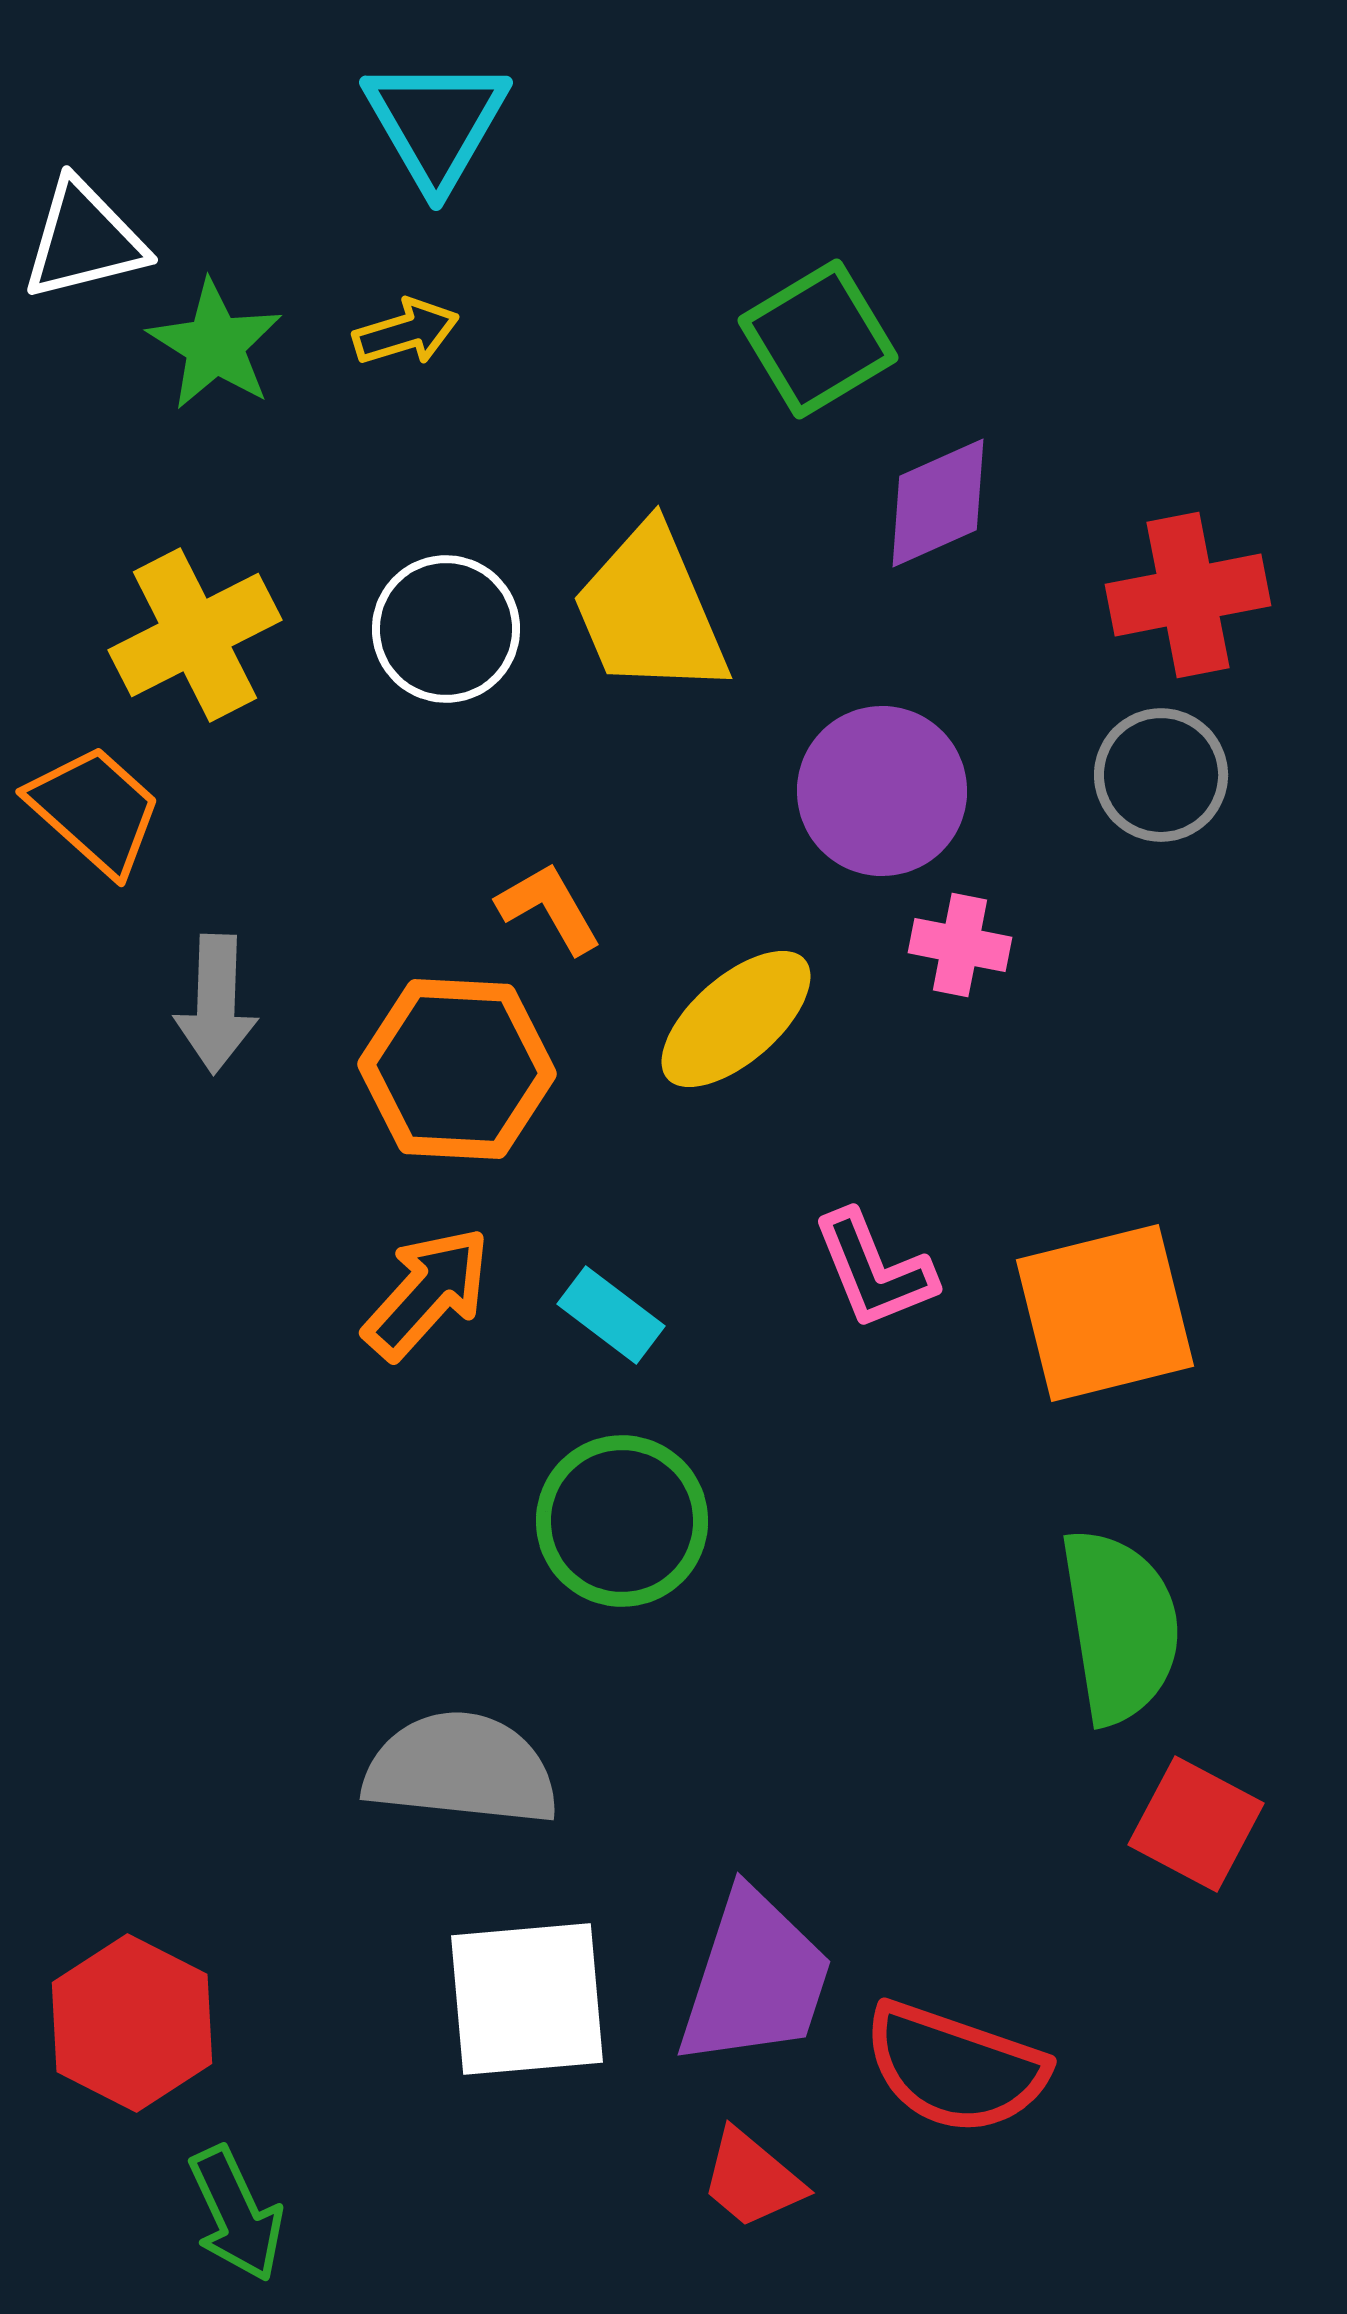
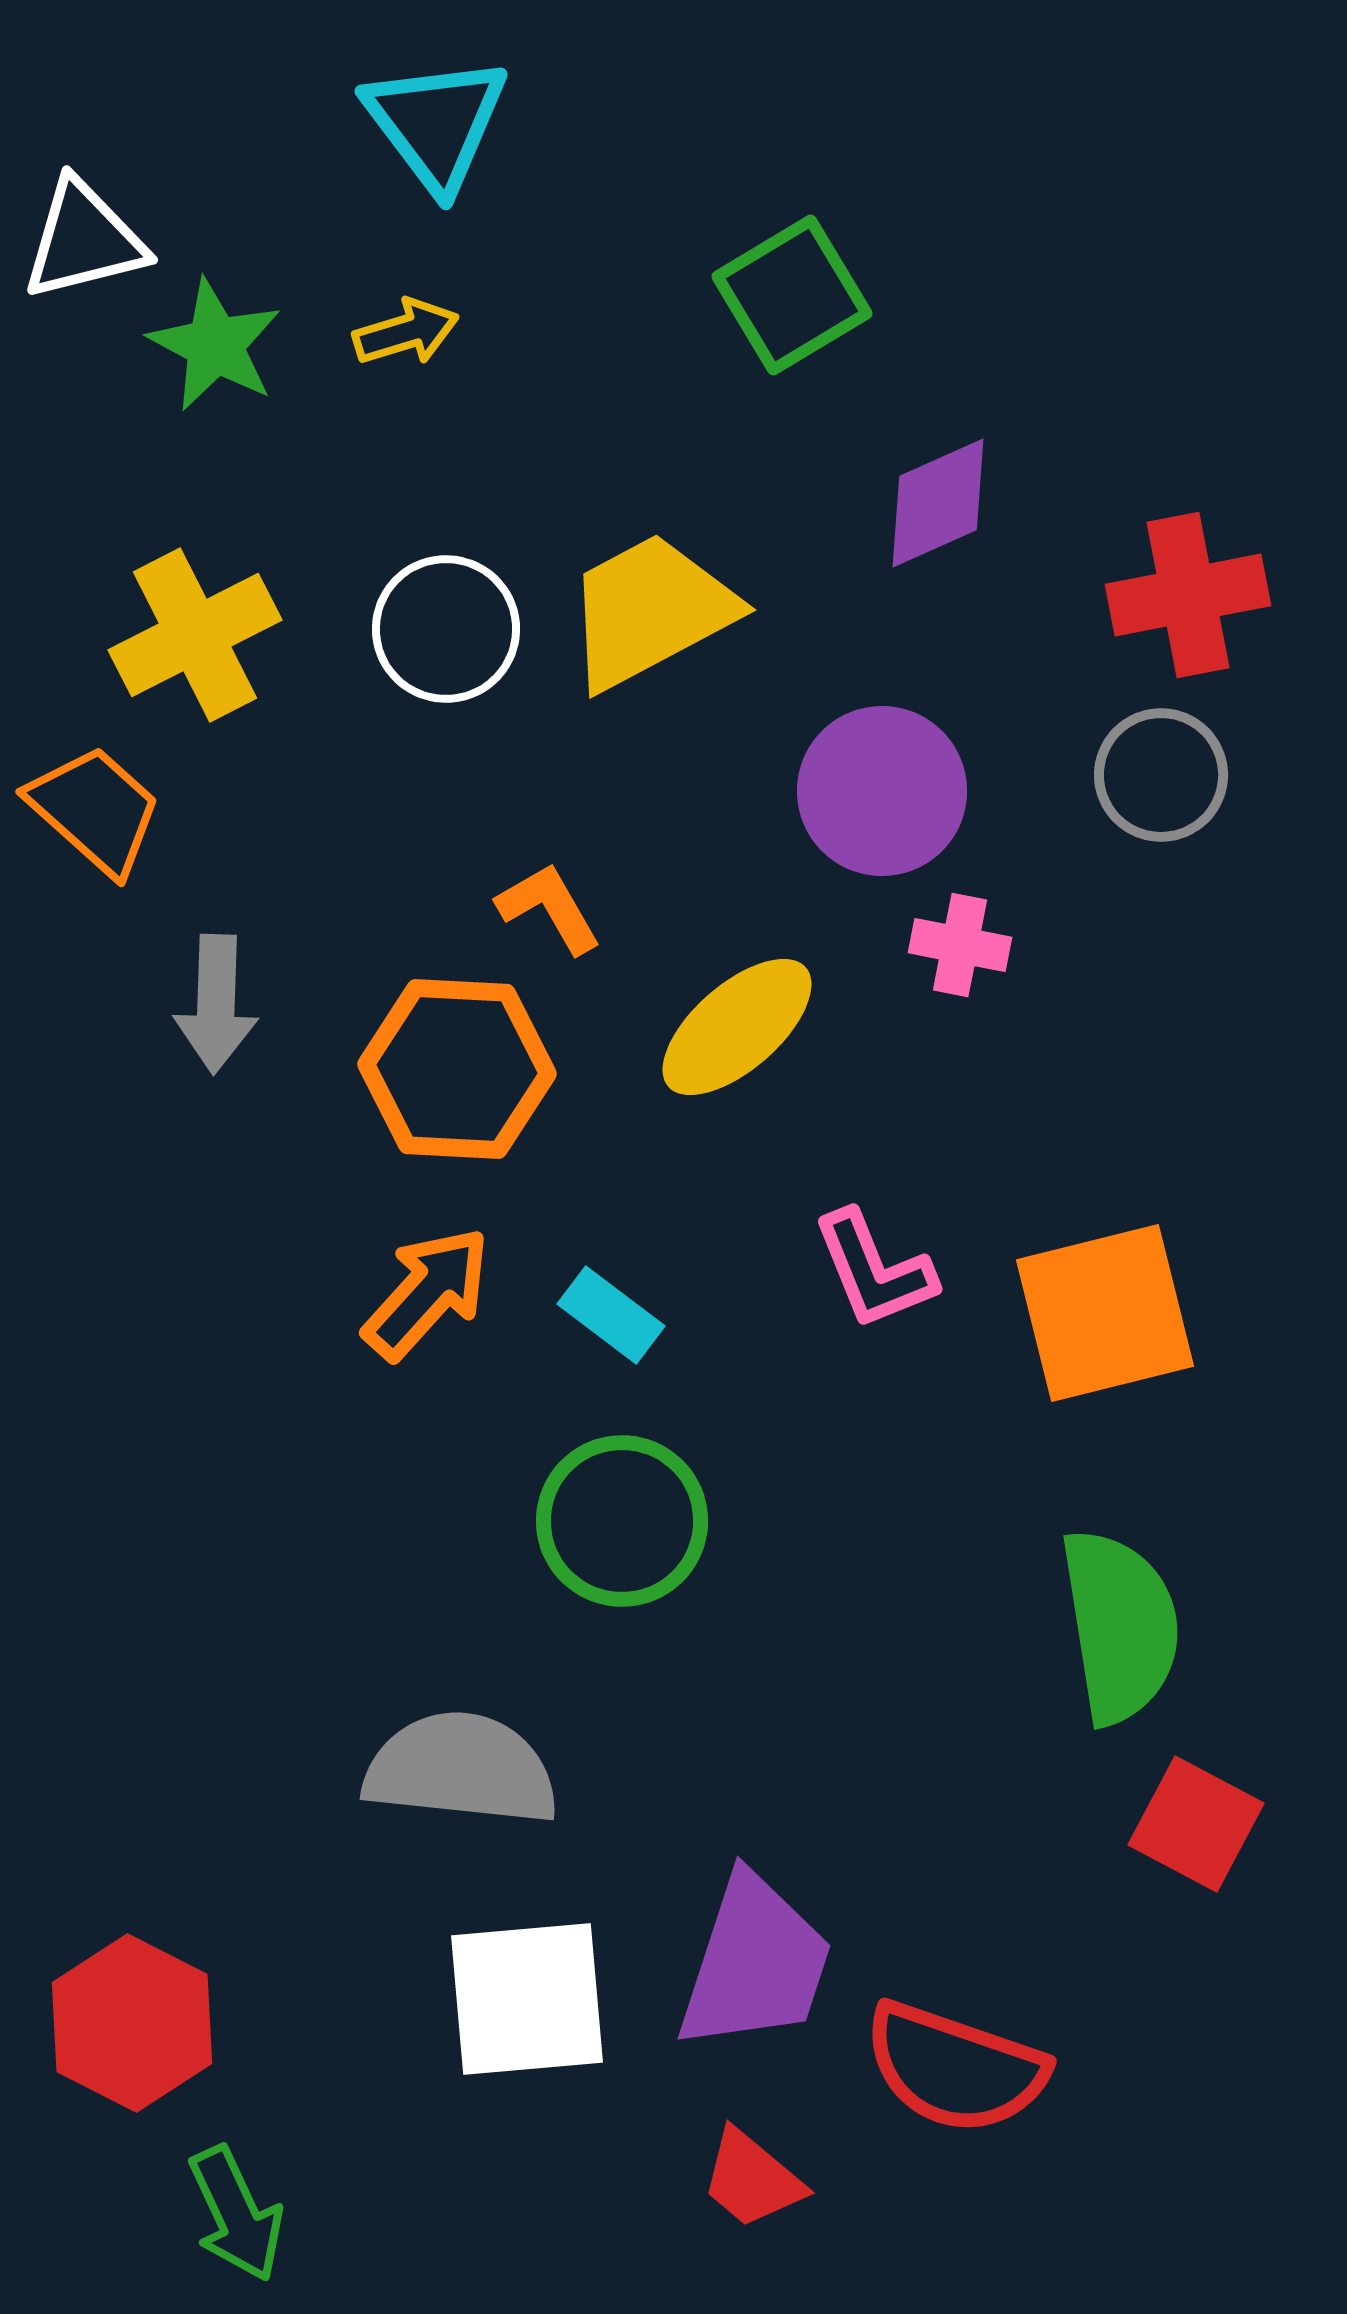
cyan triangle: rotated 7 degrees counterclockwise
green square: moved 26 px left, 44 px up
green star: rotated 4 degrees counterclockwise
yellow trapezoid: rotated 85 degrees clockwise
yellow ellipse: moved 1 px right, 8 px down
purple trapezoid: moved 16 px up
